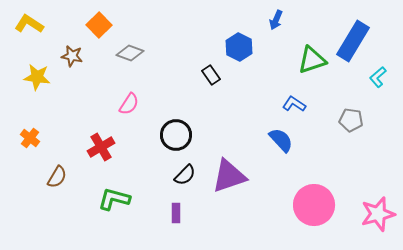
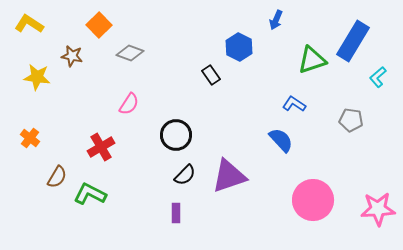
green L-shape: moved 24 px left, 5 px up; rotated 12 degrees clockwise
pink circle: moved 1 px left, 5 px up
pink star: moved 5 px up; rotated 12 degrees clockwise
